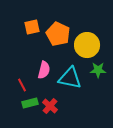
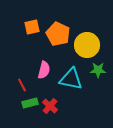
cyan triangle: moved 1 px right, 1 px down
